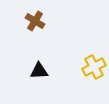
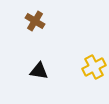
black triangle: rotated 12 degrees clockwise
